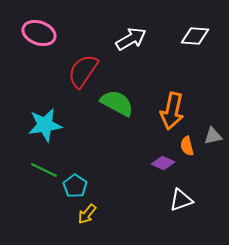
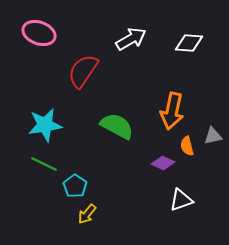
white diamond: moved 6 px left, 7 px down
green semicircle: moved 23 px down
green line: moved 6 px up
